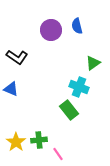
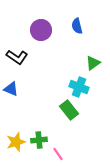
purple circle: moved 10 px left
yellow star: rotated 18 degrees clockwise
